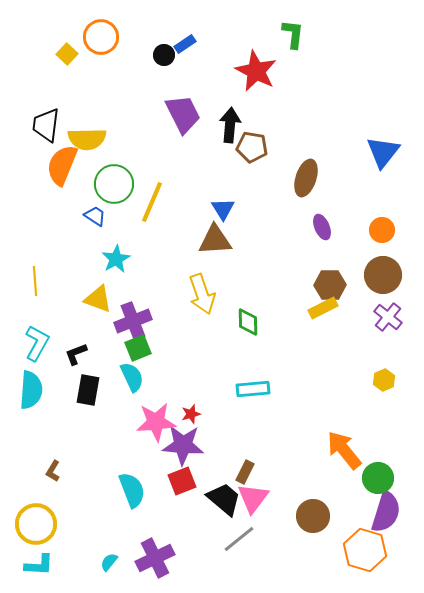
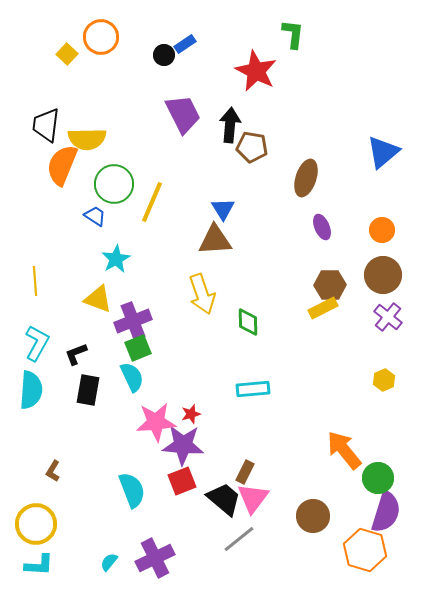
blue triangle at (383, 152): rotated 12 degrees clockwise
